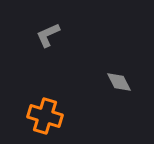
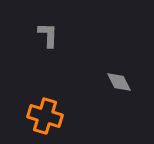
gray L-shape: rotated 116 degrees clockwise
